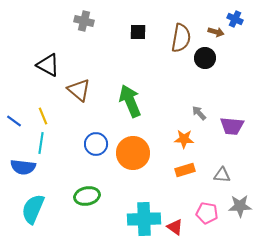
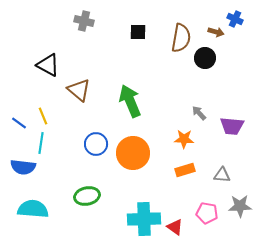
blue line: moved 5 px right, 2 px down
cyan semicircle: rotated 72 degrees clockwise
